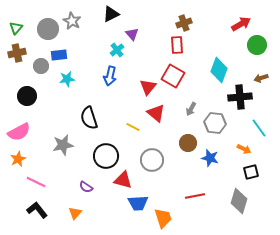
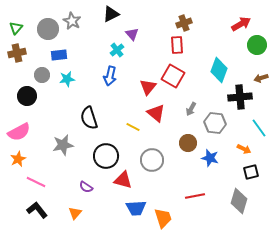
gray circle at (41, 66): moved 1 px right, 9 px down
blue trapezoid at (138, 203): moved 2 px left, 5 px down
